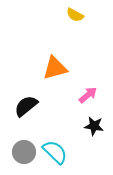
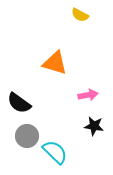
yellow semicircle: moved 5 px right
orange triangle: moved 5 px up; rotated 32 degrees clockwise
pink arrow: rotated 30 degrees clockwise
black semicircle: moved 7 px left, 3 px up; rotated 105 degrees counterclockwise
gray circle: moved 3 px right, 16 px up
